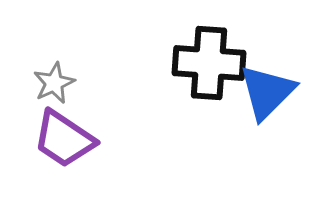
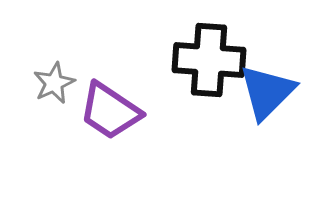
black cross: moved 3 px up
purple trapezoid: moved 46 px right, 28 px up
